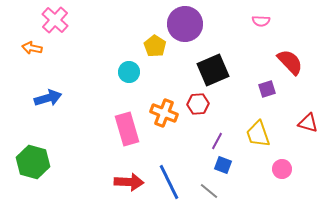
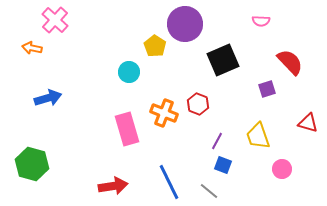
black square: moved 10 px right, 10 px up
red hexagon: rotated 25 degrees clockwise
yellow trapezoid: moved 2 px down
green hexagon: moved 1 px left, 2 px down
red arrow: moved 16 px left, 4 px down; rotated 12 degrees counterclockwise
